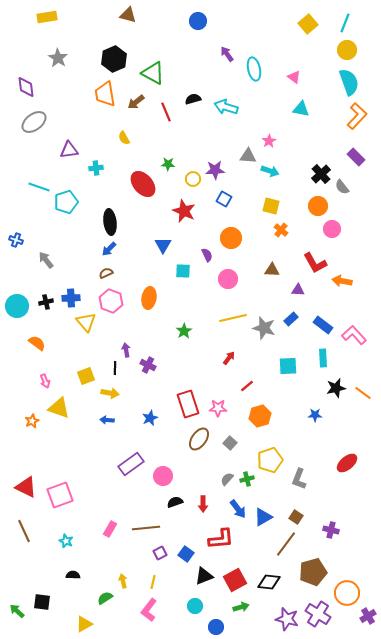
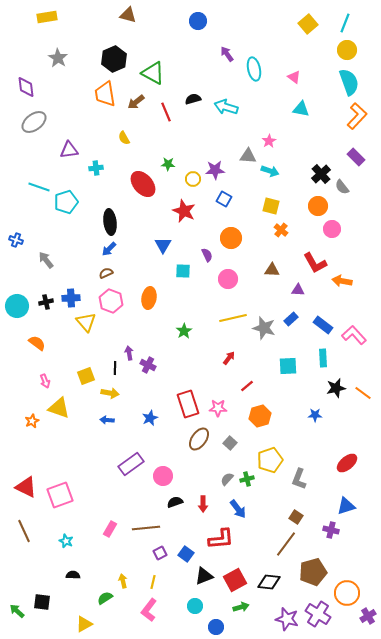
purple arrow at (126, 350): moved 3 px right, 3 px down
blue triangle at (263, 517): moved 83 px right, 11 px up; rotated 12 degrees clockwise
